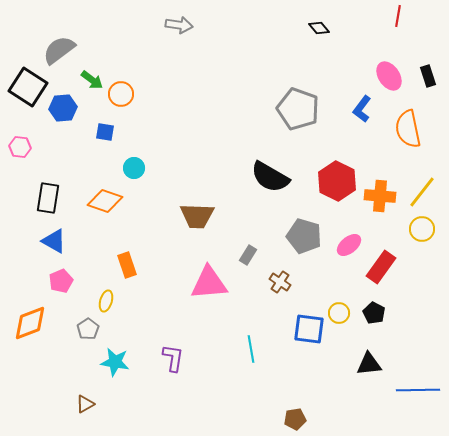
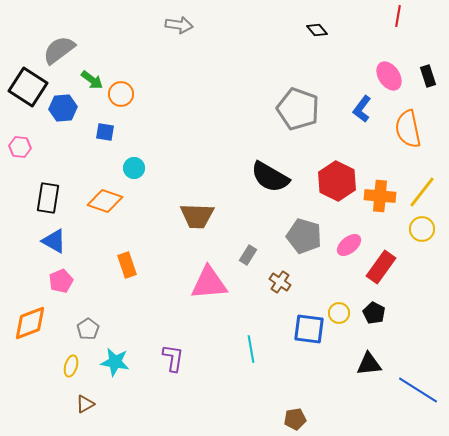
black diamond at (319, 28): moved 2 px left, 2 px down
yellow ellipse at (106, 301): moved 35 px left, 65 px down
blue line at (418, 390): rotated 33 degrees clockwise
